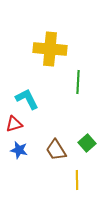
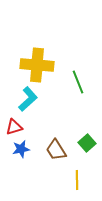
yellow cross: moved 13 px left, 16 px down
green line: rotated 25 degrees counterclockwise
cyan L-shape: moved 1 px right; rotated 75 degrees clockwise
red triangle: moved 3 px down
blue star: moved 2 px right, 1 px up; rotated 24 degrees counterclockwise
